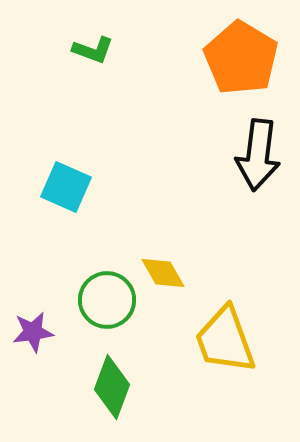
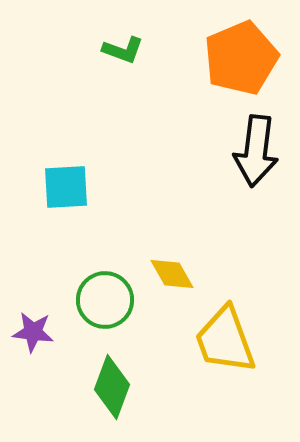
green L-shape: moved 30 px right
orange pentagon: rotated 18 degrees clockwise
black arrow: moved 2 px left, 4 px up
cyan square: rotated 27 degrees counterclockwise
yellow diamond: moved 9 px right, 1 px down
green circle: moved 2 px left
purple star: rotated 15 degrees clockwise
